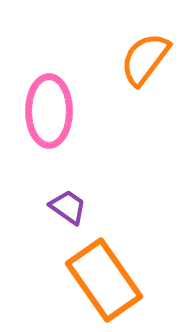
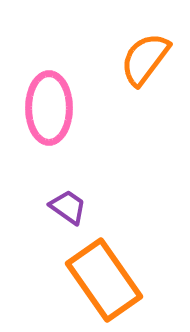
pink ellipse: moved 3 px up
